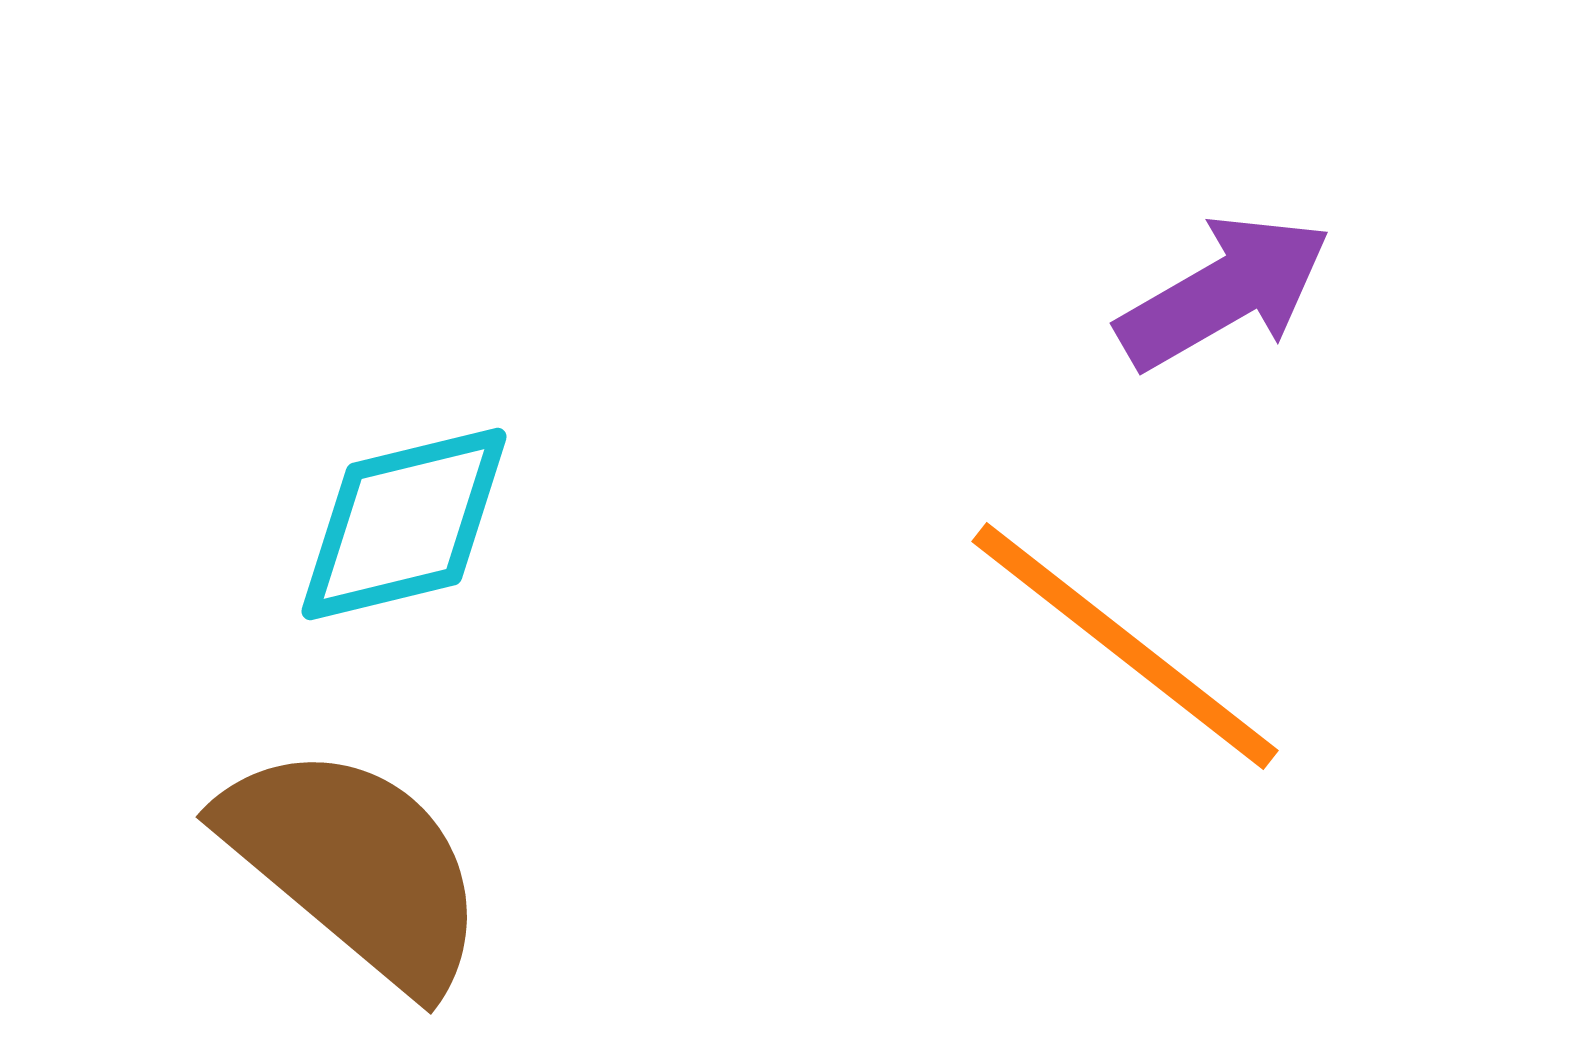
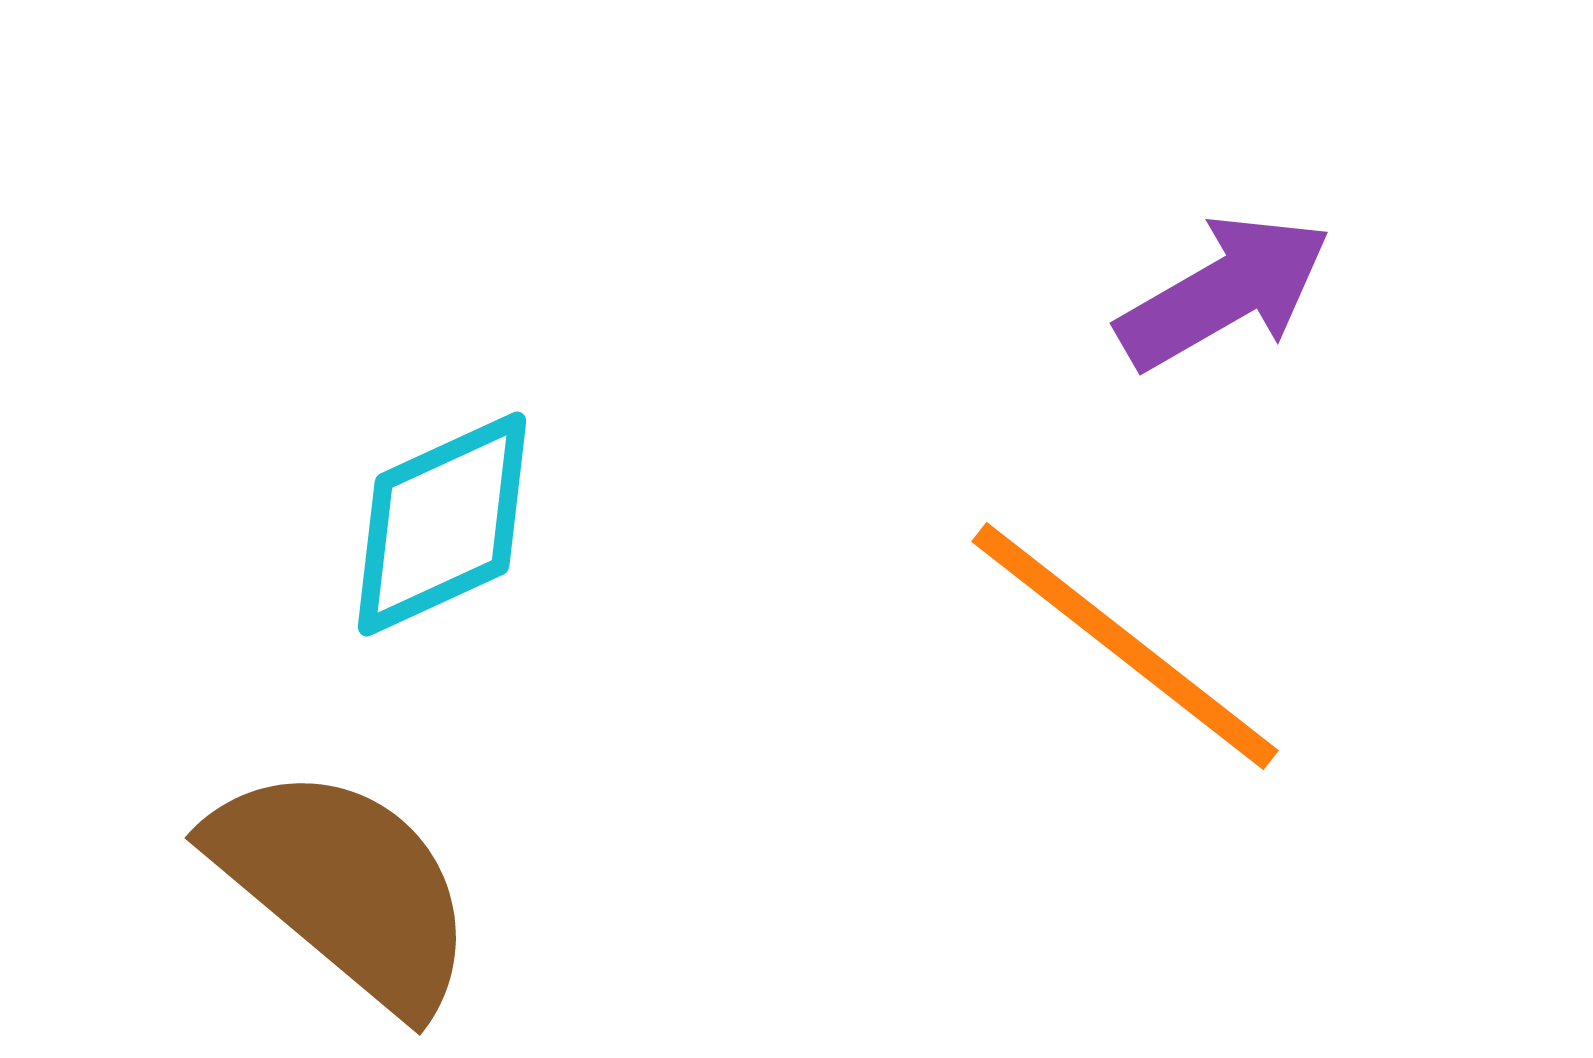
cyan diamond: moved 38 px right; rotated 11 degrees counterclockwise
brown semicircle: moved 11 px left, 21 px down
